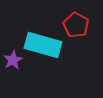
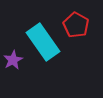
cyan rectangle: moved 3 px up; rotated 39 degrees clockwise
